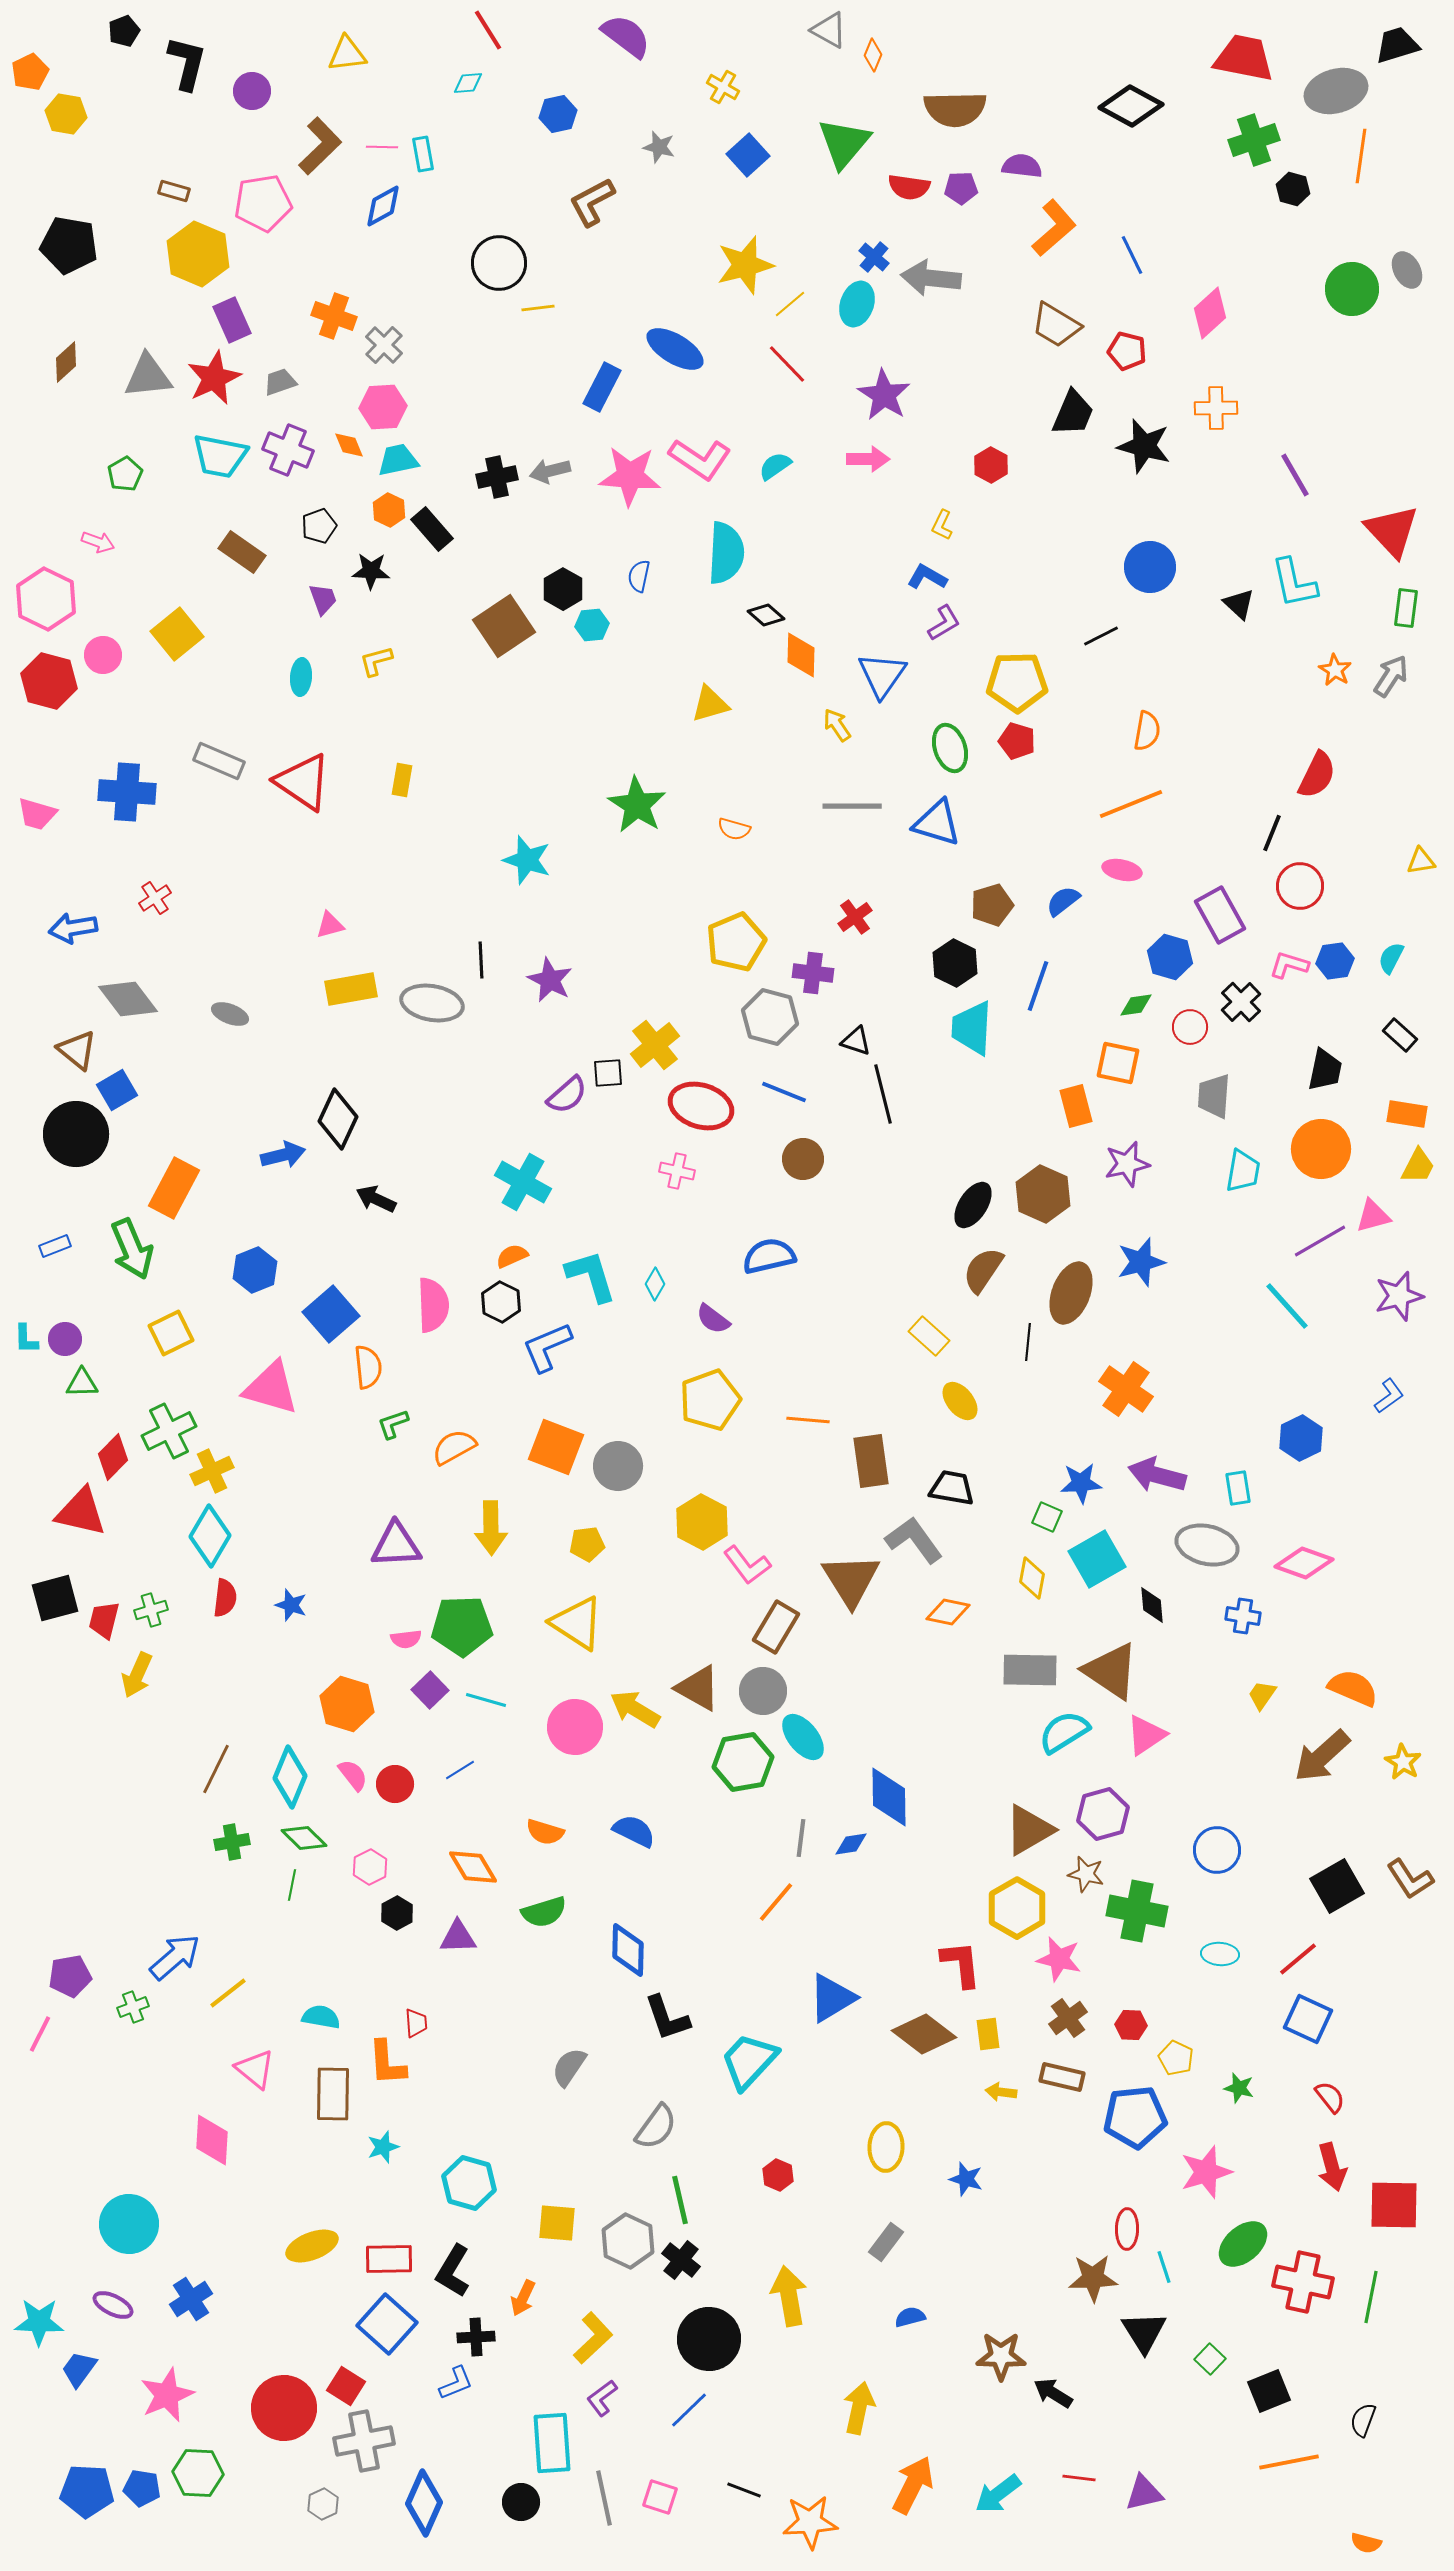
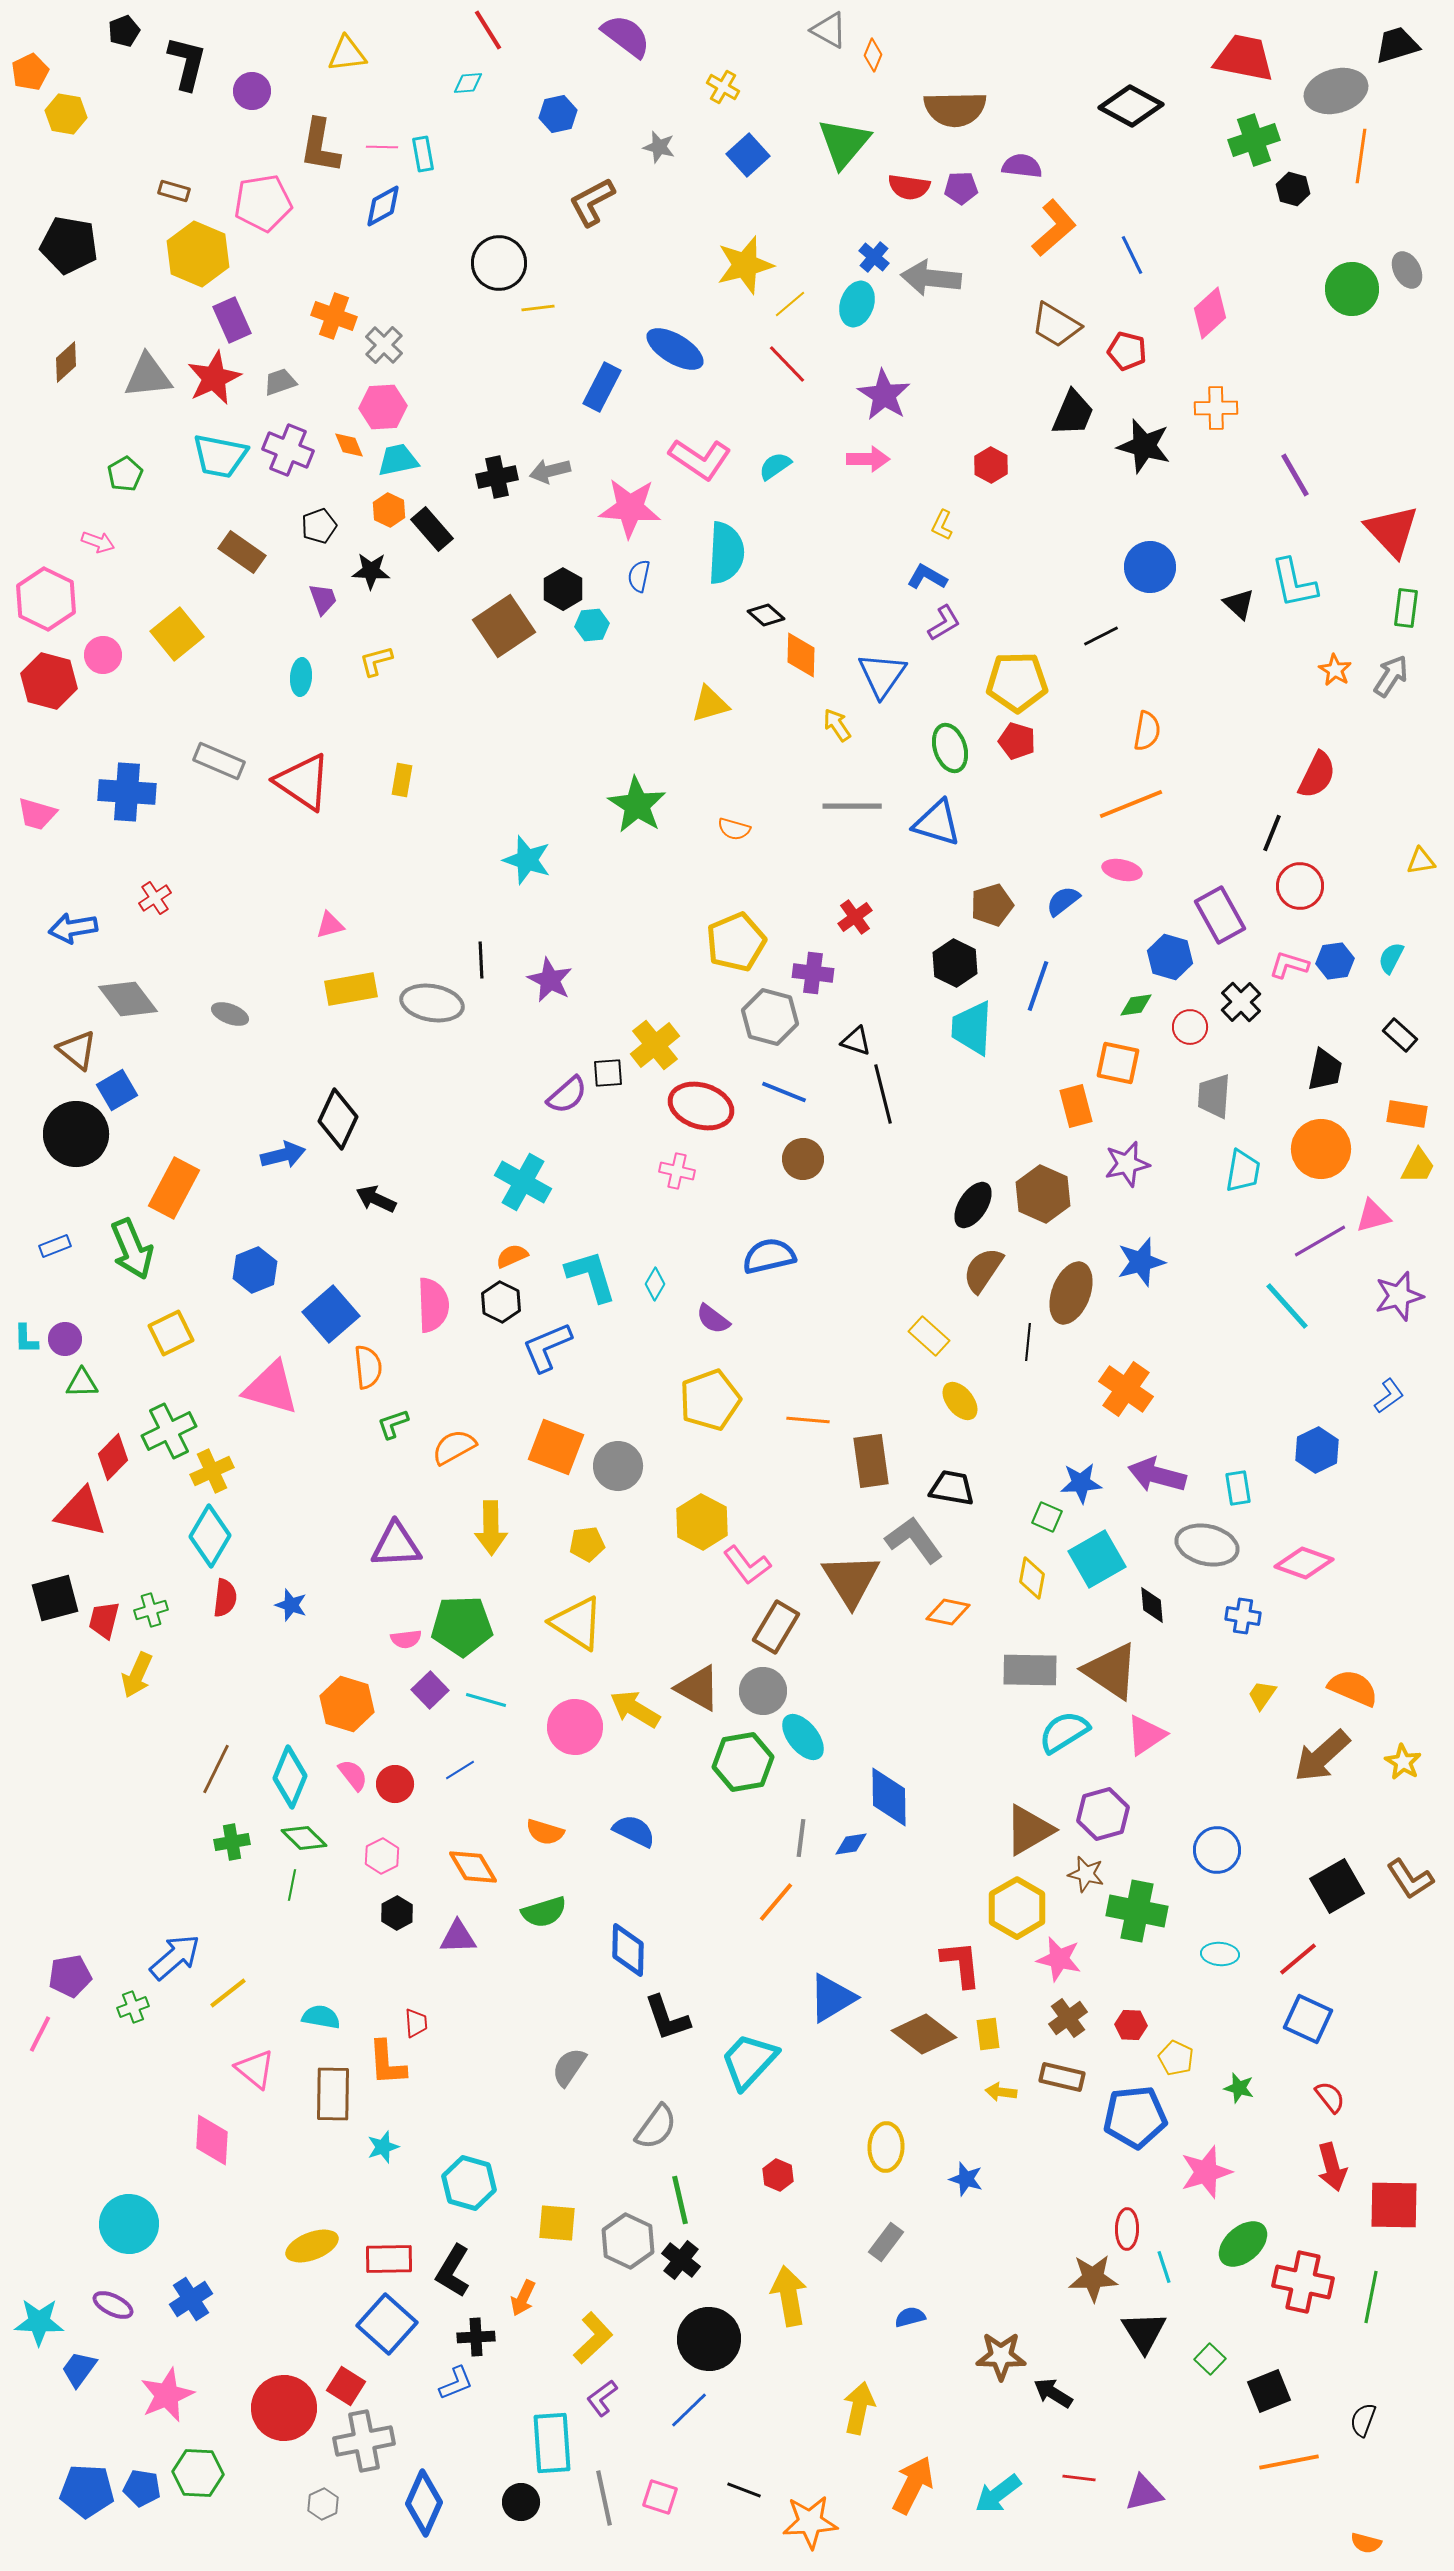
brown L-shape at (320, 146): rotated 144 degrees clockwise
pink star at (630, 476): moved 32 px down
blue hexagon at (1301, 1438): moved 16 px right, 12 px down
pink hexagon at (370, 1867): moved 12 px right, 11 px up
